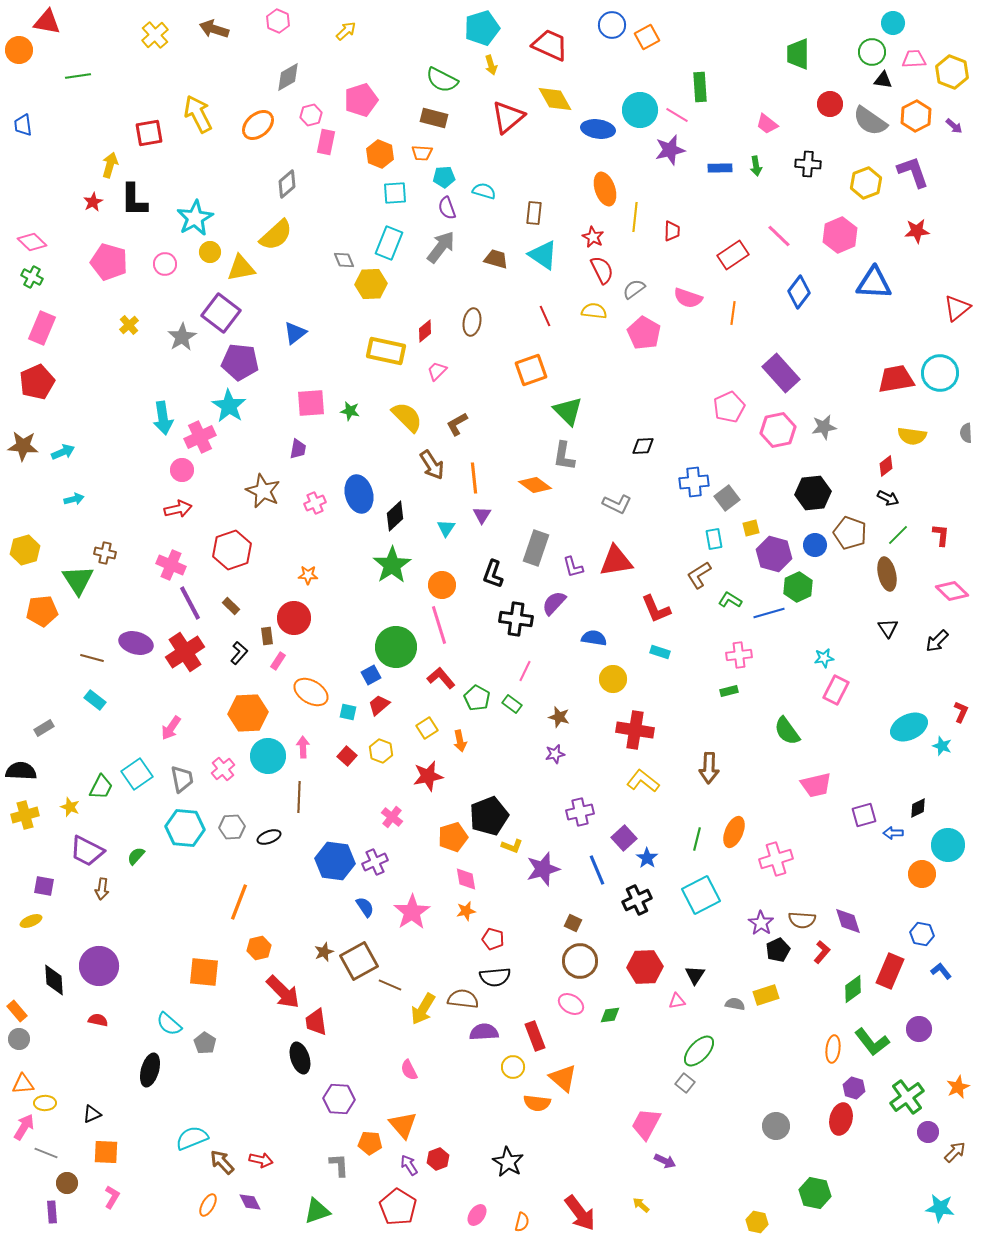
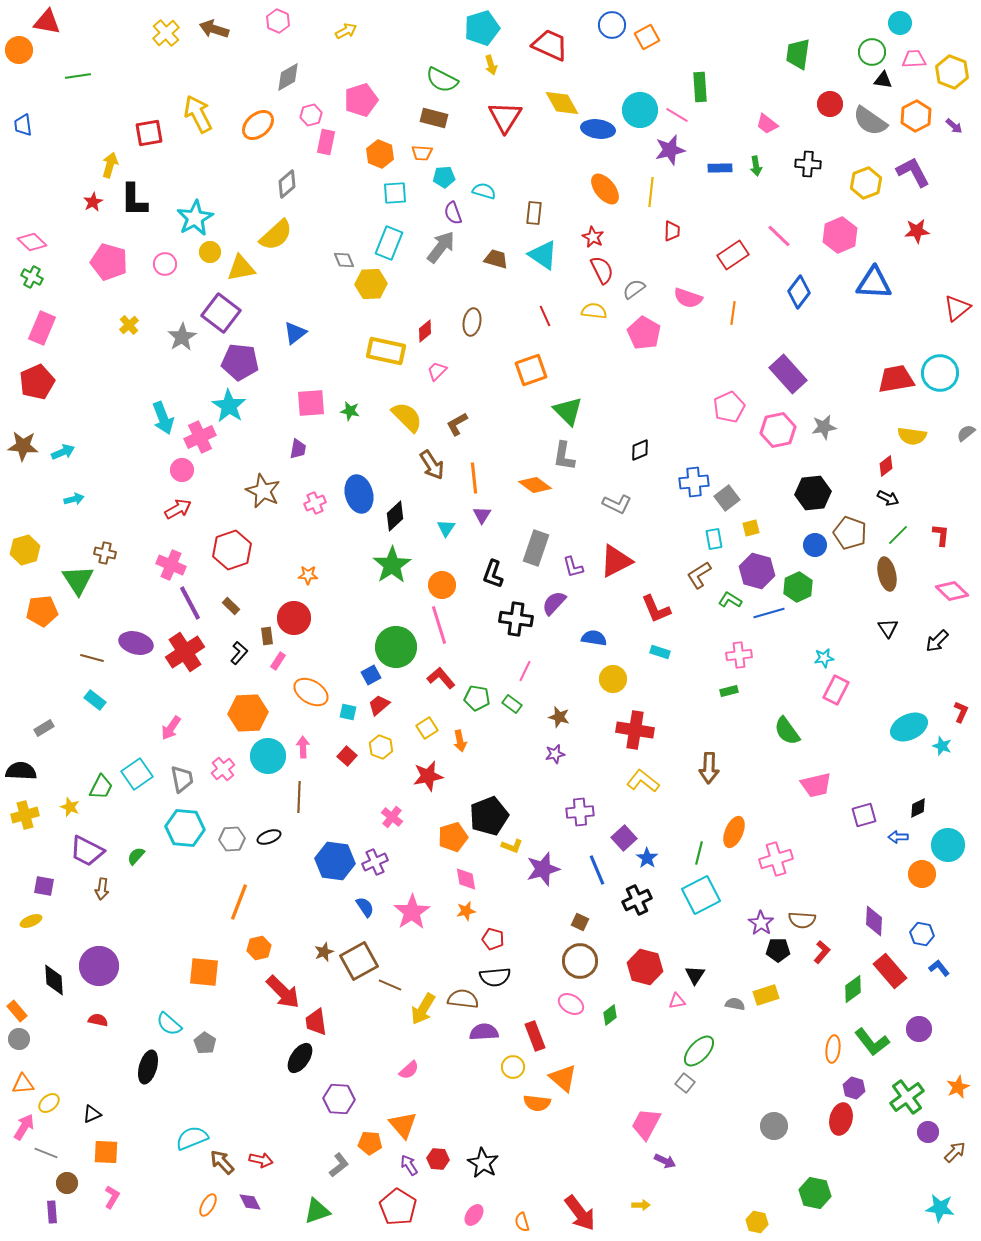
cyan circle at (893, 23): moved 7 px right
yellow arrow at (346, 31): rotated 15 degrees clockwise
yellow cross at (155, 35): moved 11 px right, 2 px up
green trapezoid at (798, 54): rotated 8 degrees clockwise
yellow diamond at (555, 99): moved 7 px right, 4 px down
red triangle at (508, 117): moved 3 px left; rotated 18 degrees counterclockwise
purple L-shape at (913, 172): rotated 9 degrees counterclockwise
orange ellipse at (605, 189): rotated 20 degrees counterclockwise
purple semicircle at (447, 208): moved 6 px right, 5 px down
yellow line at (635, 217): moved 16 px right, 25 px up
purple rectangle at (781, 373): moved 7 px right, 1 px down
cyan arrow at (163, 418): rotated 12 degrees counterclockwise
gray semicircle at (966, 433): rotated 54 degrees clockwise
black diamond at (643, 446): moved 3 px left, 4 px down; rotated 20 degrees counterclockwise
red arrow at (178, 509): rotated 16 degrees counterclockwise
purple hexagon at (774, 554): moved 17 px left, 17 px down
red triangle at (616, 561): rotated 18 degrees counterclockwise
green pentagon at (477, 698): rotated 20 degrees counterclockwise
yellow hexagon at (381, 751): moved 4 px up
purple cross at (580, 812): rotated 8 degrees clockwise
gray hexagon at (232, 827): moved 12 px down
blue arrow at (893, 833): moved 5 px right, 4 px down
green line at (697, 839): moved 2 px right, 14 px down
purple diamond at (848, 921): moved 26 px right; rotated 20 degrees clockwise
brown square at (573, 923): moved 7 px right, 1 px up
black pentagon at (778, 950): rotated 25 degrees clockwise
red hexagon at (645, 967): rotated 16 degrees clockwise
red rectangle at (890, 971): rotated 64 degrees counterclockwise
blue L-shape at (941, 971): moved 2 px left, 3 px up
green diamond at (610, 1015): rotated 30 degrees counterclockwise
black ellipse at (300, 1058): rotated 52 degrees clockwise
black ellipse at (150, 1070): moved 2 px left, 3 px up
pink semicircle at (409, 1070): rotated 105 degrees counterclockwise
yellow ellipse at (45, 1103): moved 4 px right; rotated 40 degrees counterclockwise
gray circle at (776, 1126): moved 2 px left
red hexagon at (438, 1159): rotated 25 degrees clockwise
black star at (508, 1162): moved 25 px left, 1 px down
gray L-shape at (339, 1165): rotated 55 degrees clockwise
yellow arrow at (641, 1205): rotated 138 degrees clockwise
pink ellipse at (477, 1215): moved 3 px left
orange semicircle at (522, 1222): rotated 150 degrees clockwise
